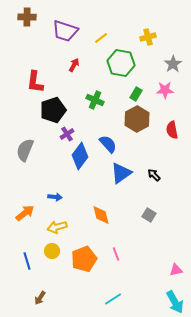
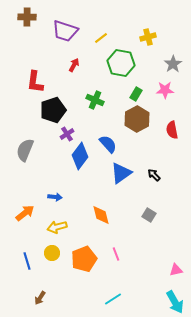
yellow circle: moved 2 px down
